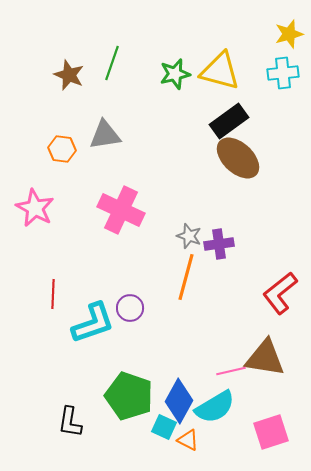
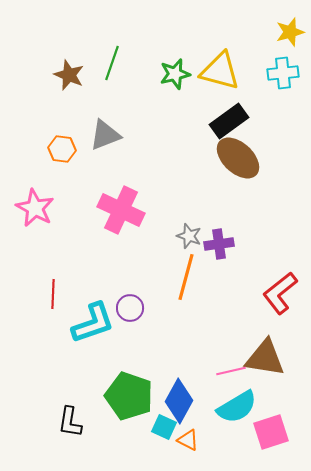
yellow star: moved 1 px right, 2 px up
gray triangle: rotated 12 degrees counterclockwise
cyan semicircle: moved 22 px right
